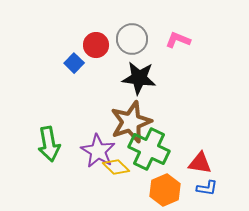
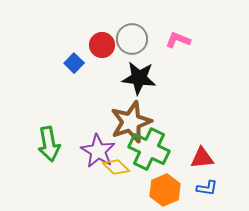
red circle: moved 6 px right
red triangle: moved 2 px right, 5 px up; rotated 15 degrees counterclockwise
